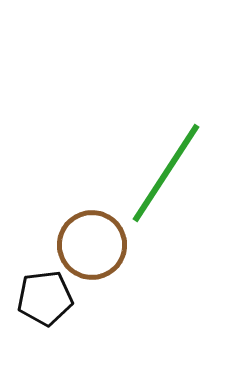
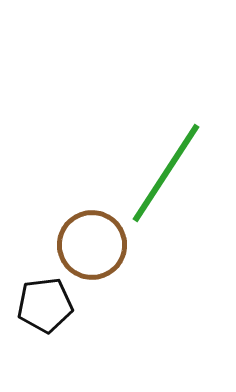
black pentagon: moved 7 px down
